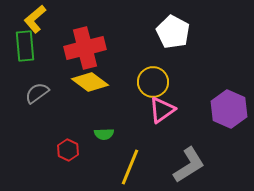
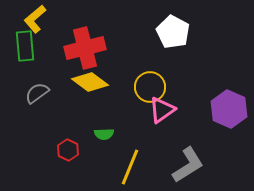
yellow circle: moved 3 px left, 5 px down
gray L-shape: moved 1 px left
